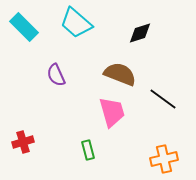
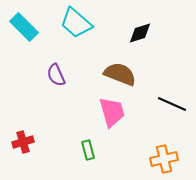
black line: moved 9 px right, 5 px down; rotated 12 degrees counterclockwise
